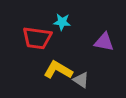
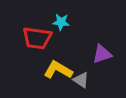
cyan star: moved 1 px left
purple triangle: moved 2 px left, 12 px down; rotated 30 degrees counterclockwise
